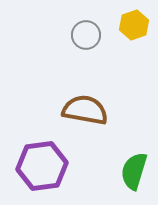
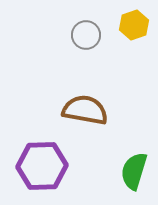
purple hexagon: rotated 6 degrees clockwise
